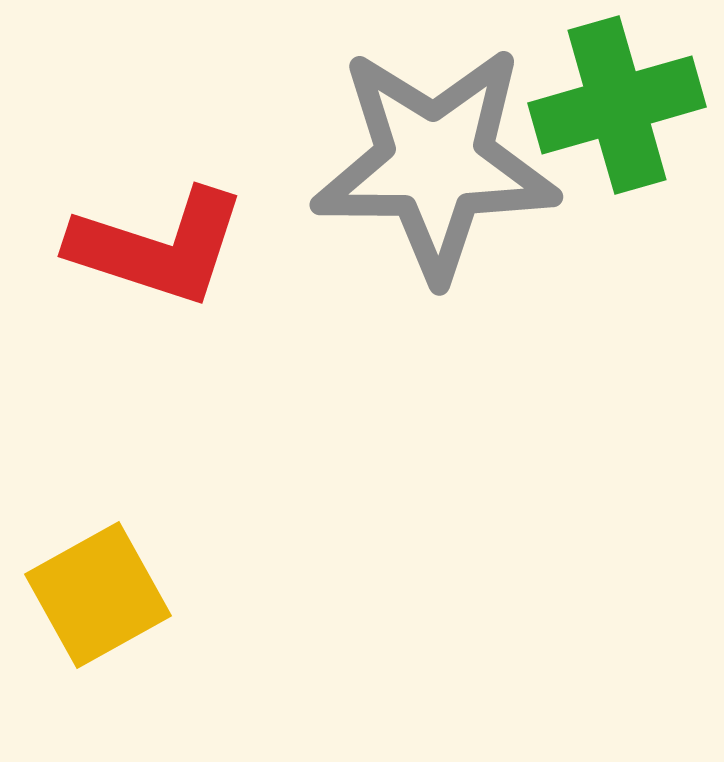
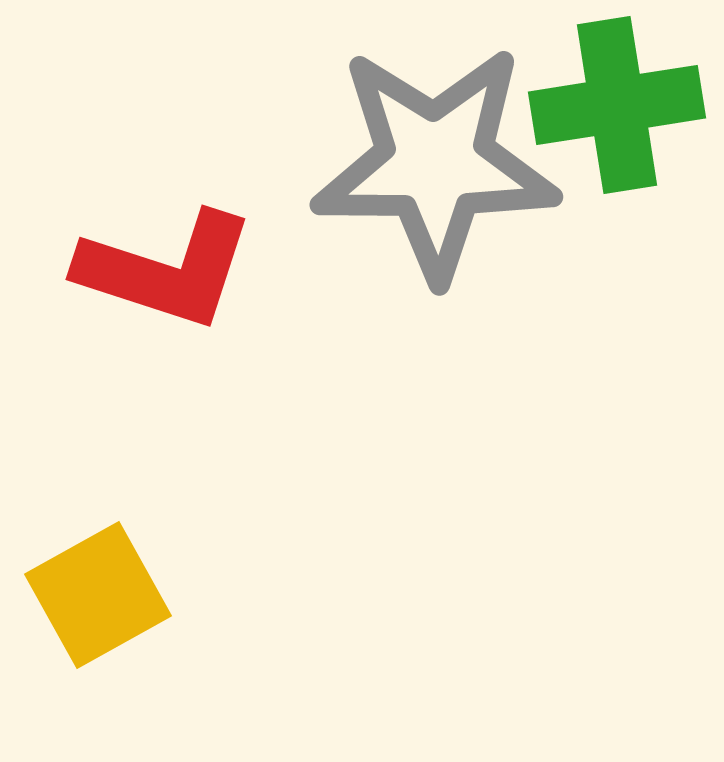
green cross: rotated 7 degrees clockwise
red L-shape: moved 8 px right, 23 px down
